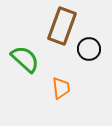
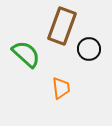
green semicircle: moved 1 px right, 5 px up
